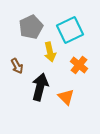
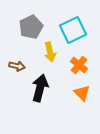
cyan square: moved 3 px right
brown arrow: rotated 49 degrees counterclockwise
black arrow: moved 1 px down
orange triangle: moved 16 px right, 4 px up
